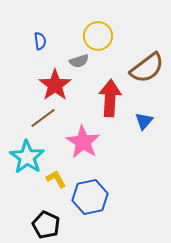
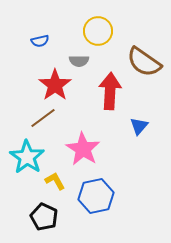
yellow circle: moved 5 px up
blue semicircle: rotated 84 degrees clockwise
gray semicircle: rotated 18 degrees clockwise
brown semicircle: moved 3 px left, 6 px up; rotated 72 degrees clockwise
red arrow: moved 7 px up
blue triangle: moved 5 px left, 5 px down
pink star: moved 7 px down
yellow L-shape: moved 1 px left, 2 px down
blue hexagon: moved 6 px right, 1 px up
black pentagon: moved 2 px left, 8 px up
